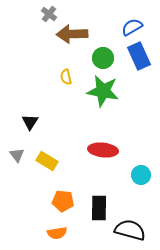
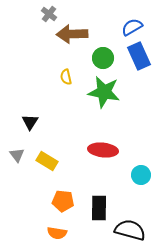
green star: moved 1 px right, 1 px down
orange semicircle: rotated 18 degrees clockwise
